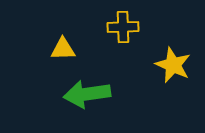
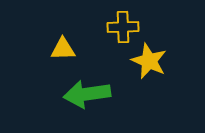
yellow star: moved 24 px left, 4 px up
